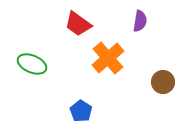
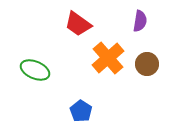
green ellipse: moved 3 px right, 6 px down
brown circle: moved 16 px left, 18 px up
